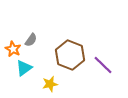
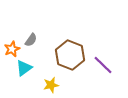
orange star: moved 1 px left; rotated 21 degrees clockwise
yellow star: moved 1 px right, 1 px down
